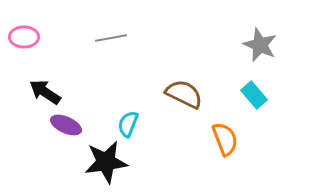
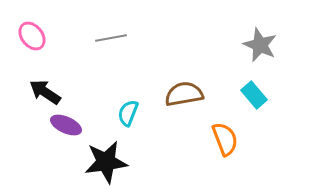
pink ellipse: moved 8 px right, 1 px up; rotated 52 degrees clockwise
brown semicircle: rotated 36 degrees counterclockwise
cyan semicircle: moved 11 px up
